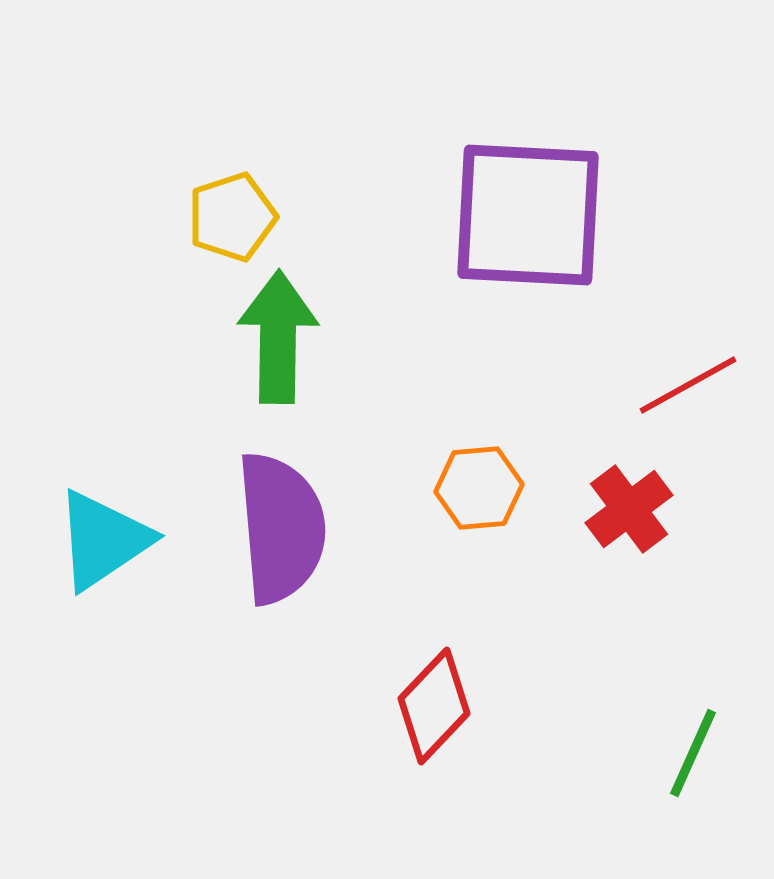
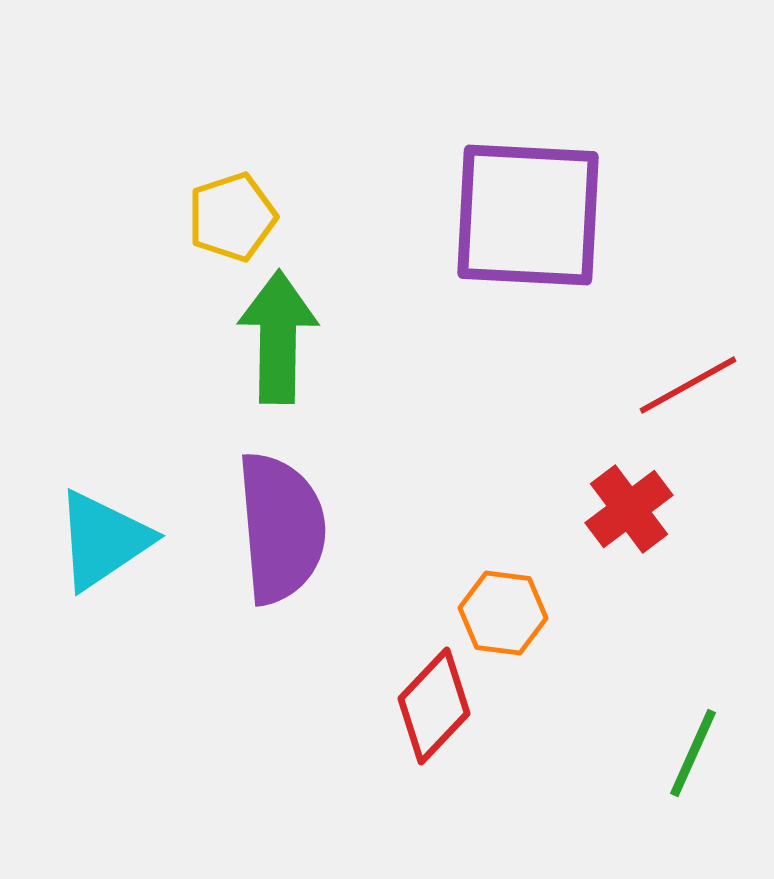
orange hexagon: moved 24 px right, 125 px down; rotated 12 degrees clockwise
